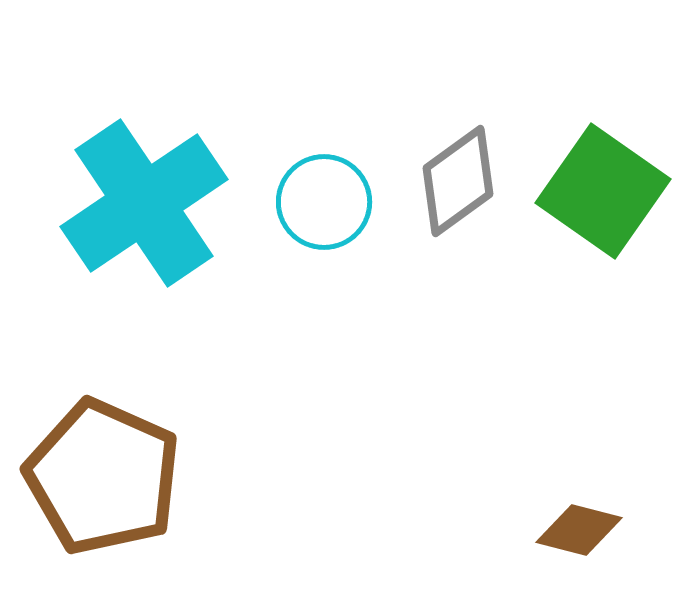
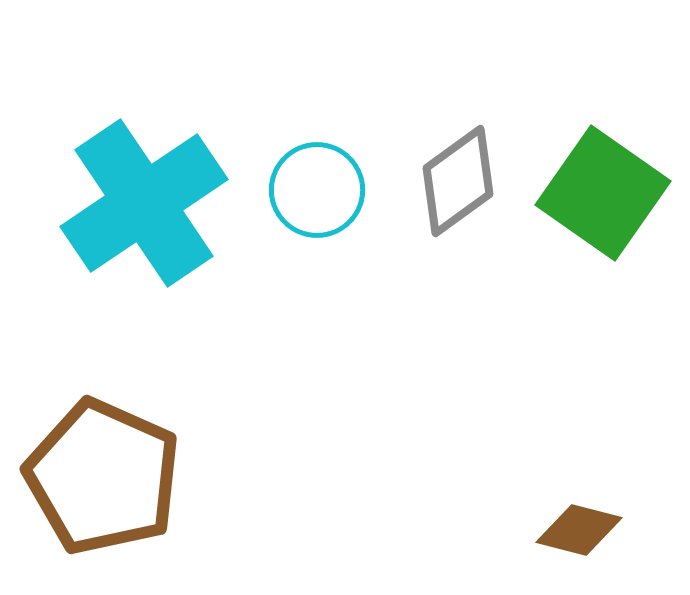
green square: moved 2 px down
cyan circle: moved 7 px left, 12 px up
